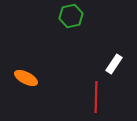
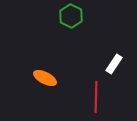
green hexagon: rotated 20 degrees counterclockwise
orange ellipse: moved 19 px right
